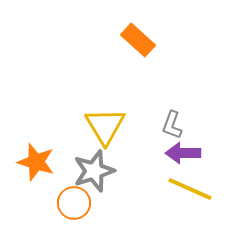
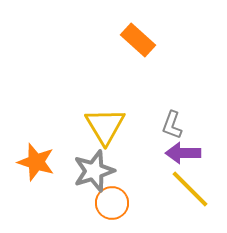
yellow line: rotated 21 degrees clockwise
orange circle: moved 38 px right
